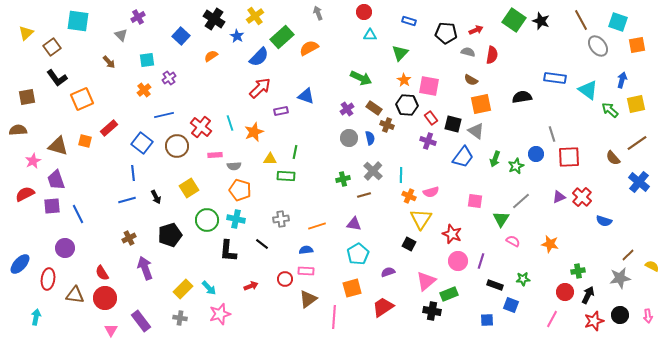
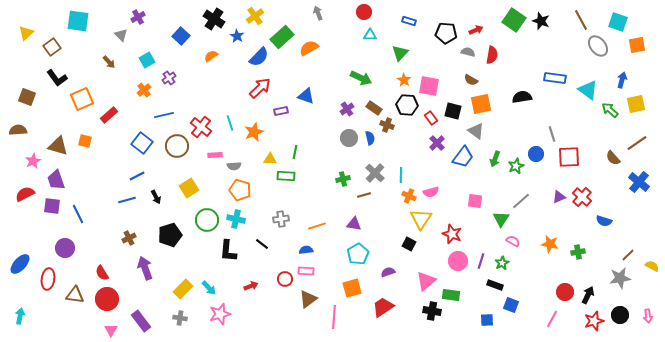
cyan square at (147, 60): rotated 21 degrees counterclockwise
brown square at (27, 97): rotated 30 degrees clockwise
black square at (453, 124): moved 13 px up
red rectangle at (109, 128): moved 13 px up
purple cross at (428, 141): moved 9 px right, 2 px down; rotated 28 degrees clockwise
gray cross at (373, 171): moved 2 px right, 2 px down
blue line at (133, 173): moved 4 px right, 3 px down; rotated 70 degrees clockwise
purple square at (52, 206): rotated 12 degrees clockwise
green cross at (578, 271): moved 19 px up
green star at (523, 279): moved 21 px left, 16 px up; rotated 24 degrees counterclockwise
green rectangle at (449, 294): moved 2 px right, 1 px down; rotated 30 degrees clockwise
red circle at (105, 298): moved 2 px right, 1 px down
cyan arrow at (36, 317): moved 16 px left, 1 px up
